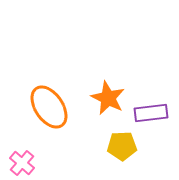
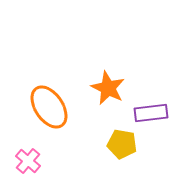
orange star: moved 10 px up
yellow pentagon: moved 2 px up; rotated 12 degrees clockwise
pink cross: moved 6 px right, 2 px up
